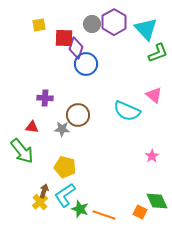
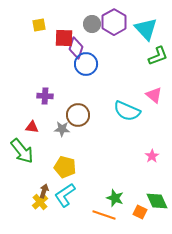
green L-shape: moved 3 px down
purple cross: moved 2 px up
green star: moved 35 px right, 11 px up
